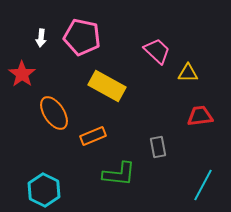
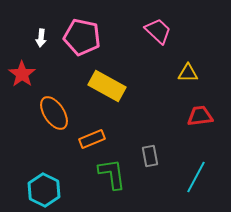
pink trapezoid: moved 1 px right, 20 px up
orange rectangle: moved 1 px left, 3 px down
gray rectangle: moved 8 px left, 9 px down
green L-shape: moved 7 px left; rotated 104 degrees counterclockwise
cyan line: moved 7 px left, 8 px up
